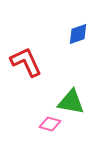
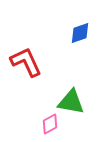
blue diamond: moved 2 px right, 1 px up
pink diamond: rotated 45 degrees counterclockwise
